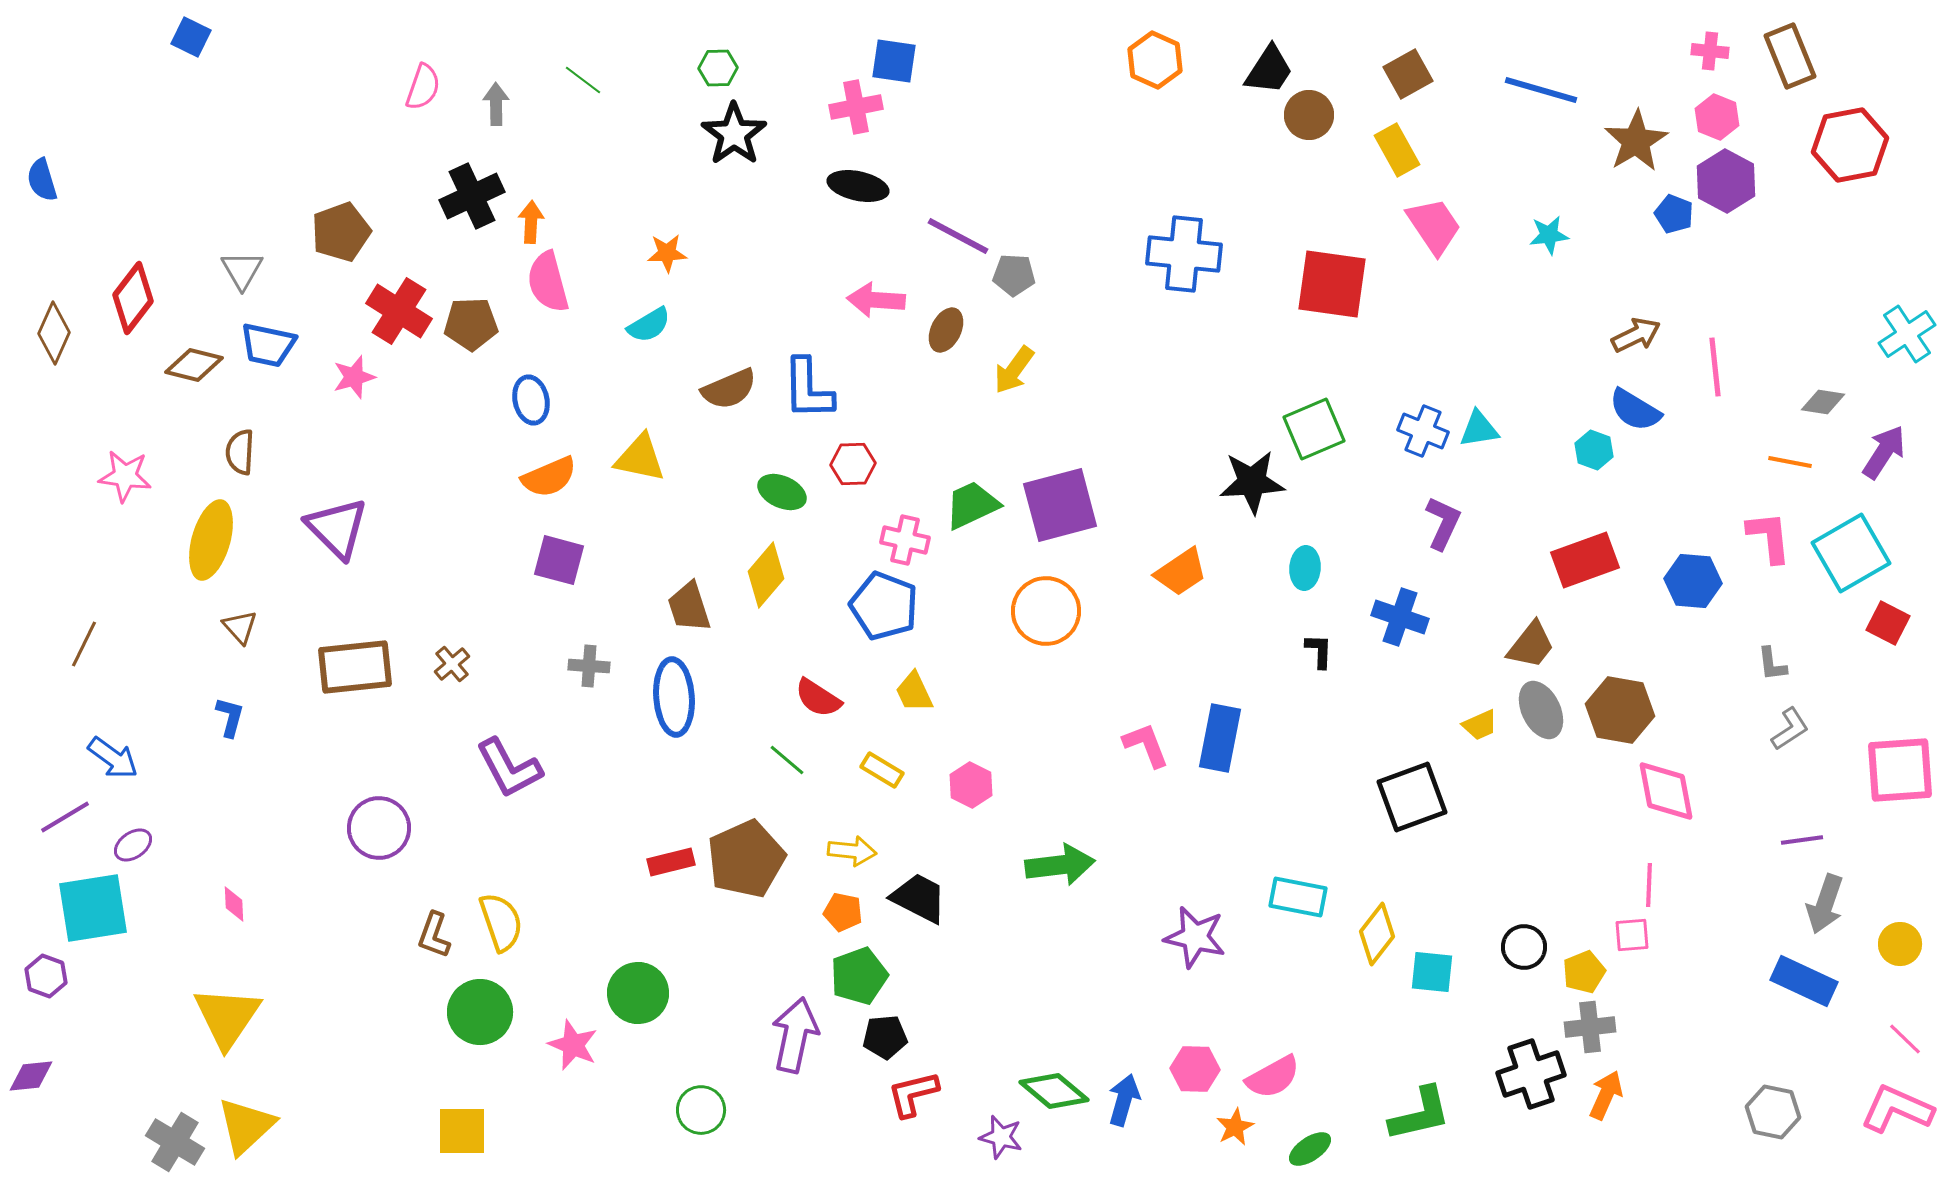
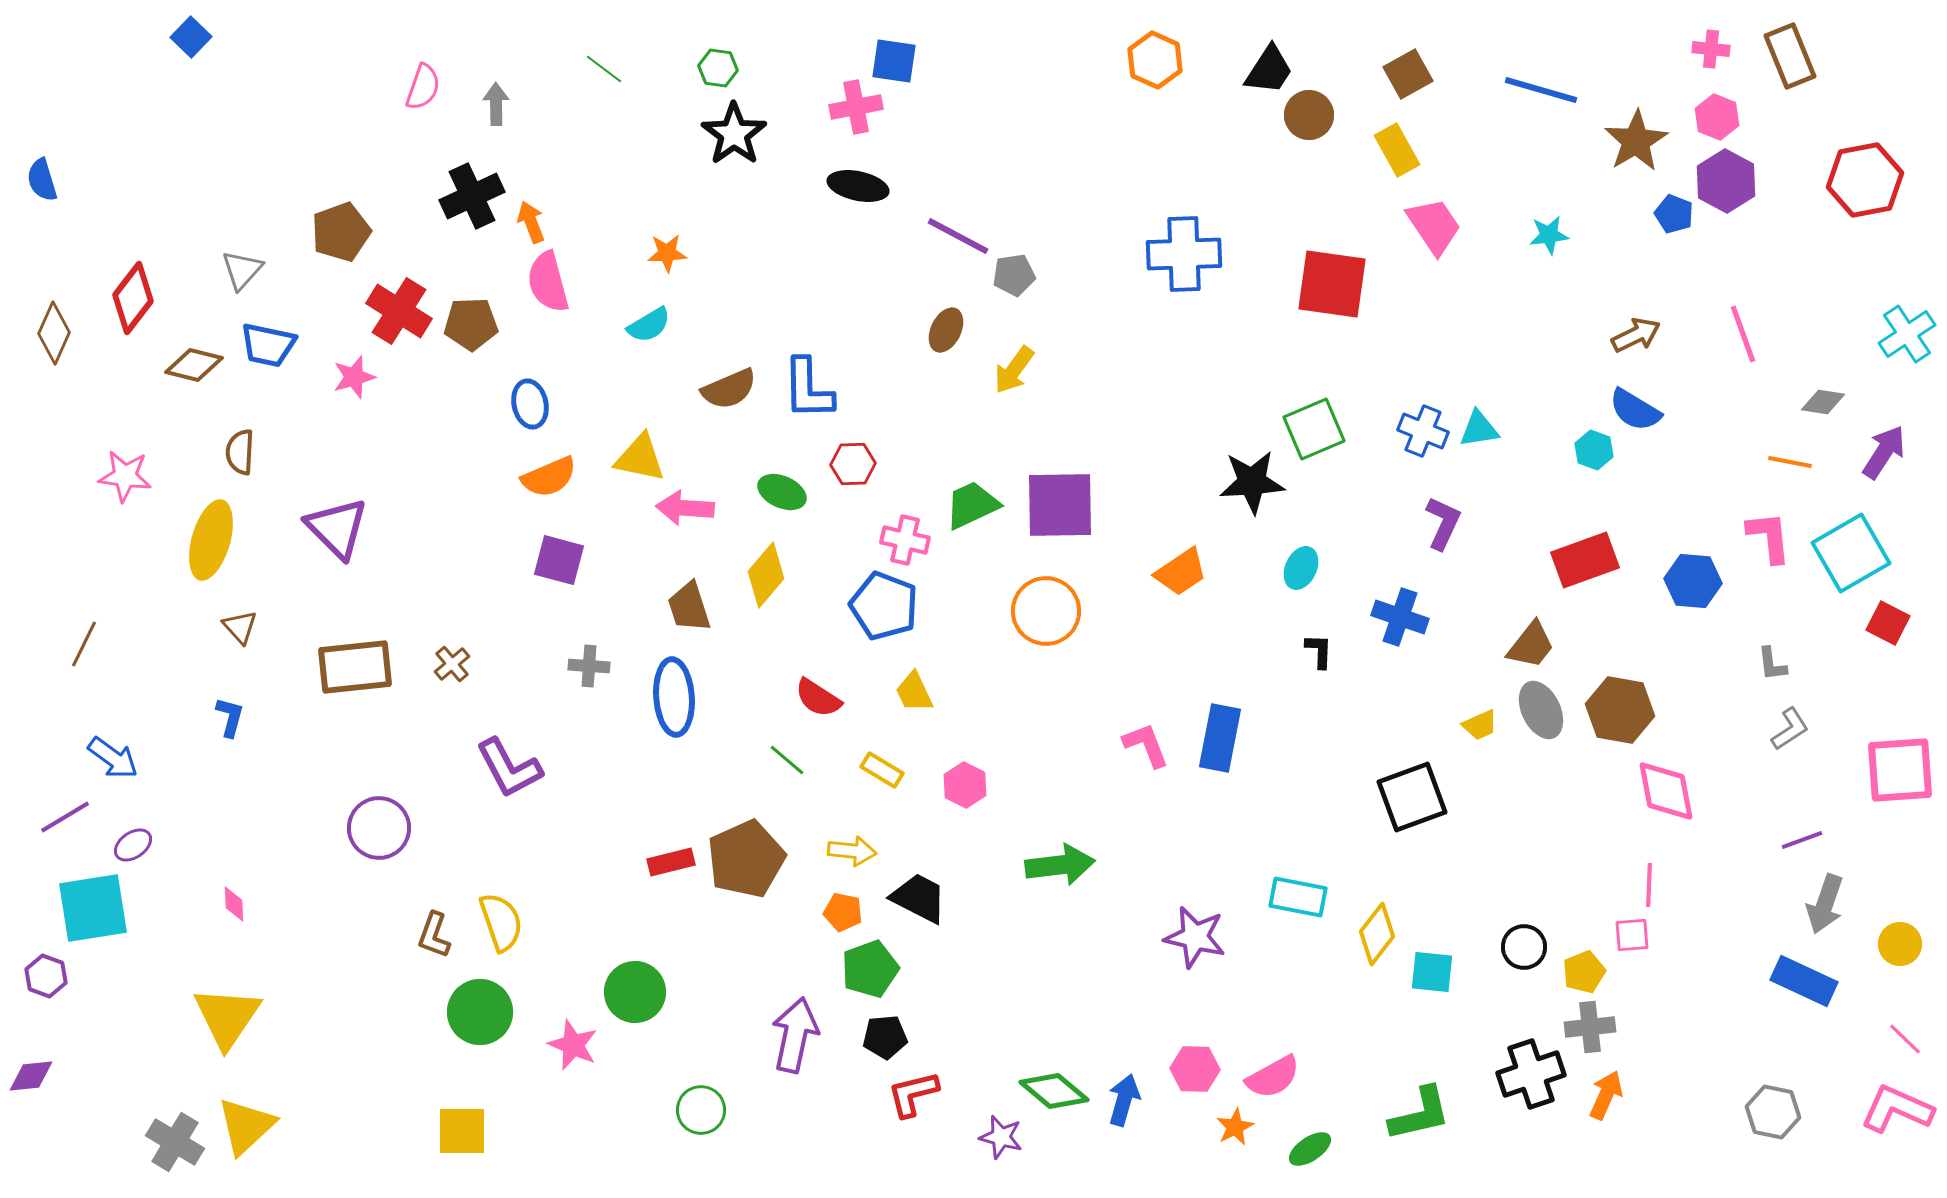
blue square at (191, 37): rotated 18 degrees clockwise
pink cross at (1710, 51): moved 1 px right, 2 px up
green hexagon at (718, 68): rotated 9 degrees clockwise
green line at (583, 80): moved 21 px right, 11 px up
red hexagon at (1850, 145): moved 15 px right, 35 px down
orange arrow at (531, 222): rotated 24 degrees counterclockwise
blue cross at (1184, 254): rotated 8 degrees counterclockwise
gray triangle at (242, 270): rotated 12 degrees clockwise
gray pentagon at (1014, 275): rotated 12 degrees counterclockwise
pink arrow at (876, 300): moved 191 px left, 208 px down
pink line at (1715, 367): moved 28 px right, 33 px up; rotated 14 degrees counterclockwise
blue ellipse at (531, 400): moved 1 px left, 4 px down
purple square at (1060, 505): rotated 14 degrees clockwise
cyan ellipse at (1305, 568): moved 4 px left; rotated 21 degrees clockwise
pink hexagon at (971, 785): moved 6 px left
purple line at (1802, 840): rotated 12 degrees counterclockwise
green pentagon at (859, 976): moved 11 px right, 7 px up
green circle at (638, 993): moved 3 px left, 1 px up
